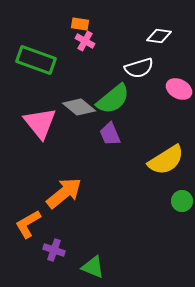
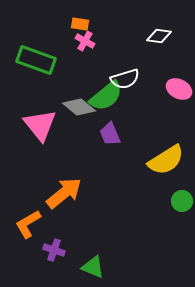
white semicircle: moved 14 px left, 11 px down
green semicircle: moved 7 px left, 3 px up
pink triangle: moved 2 px down
